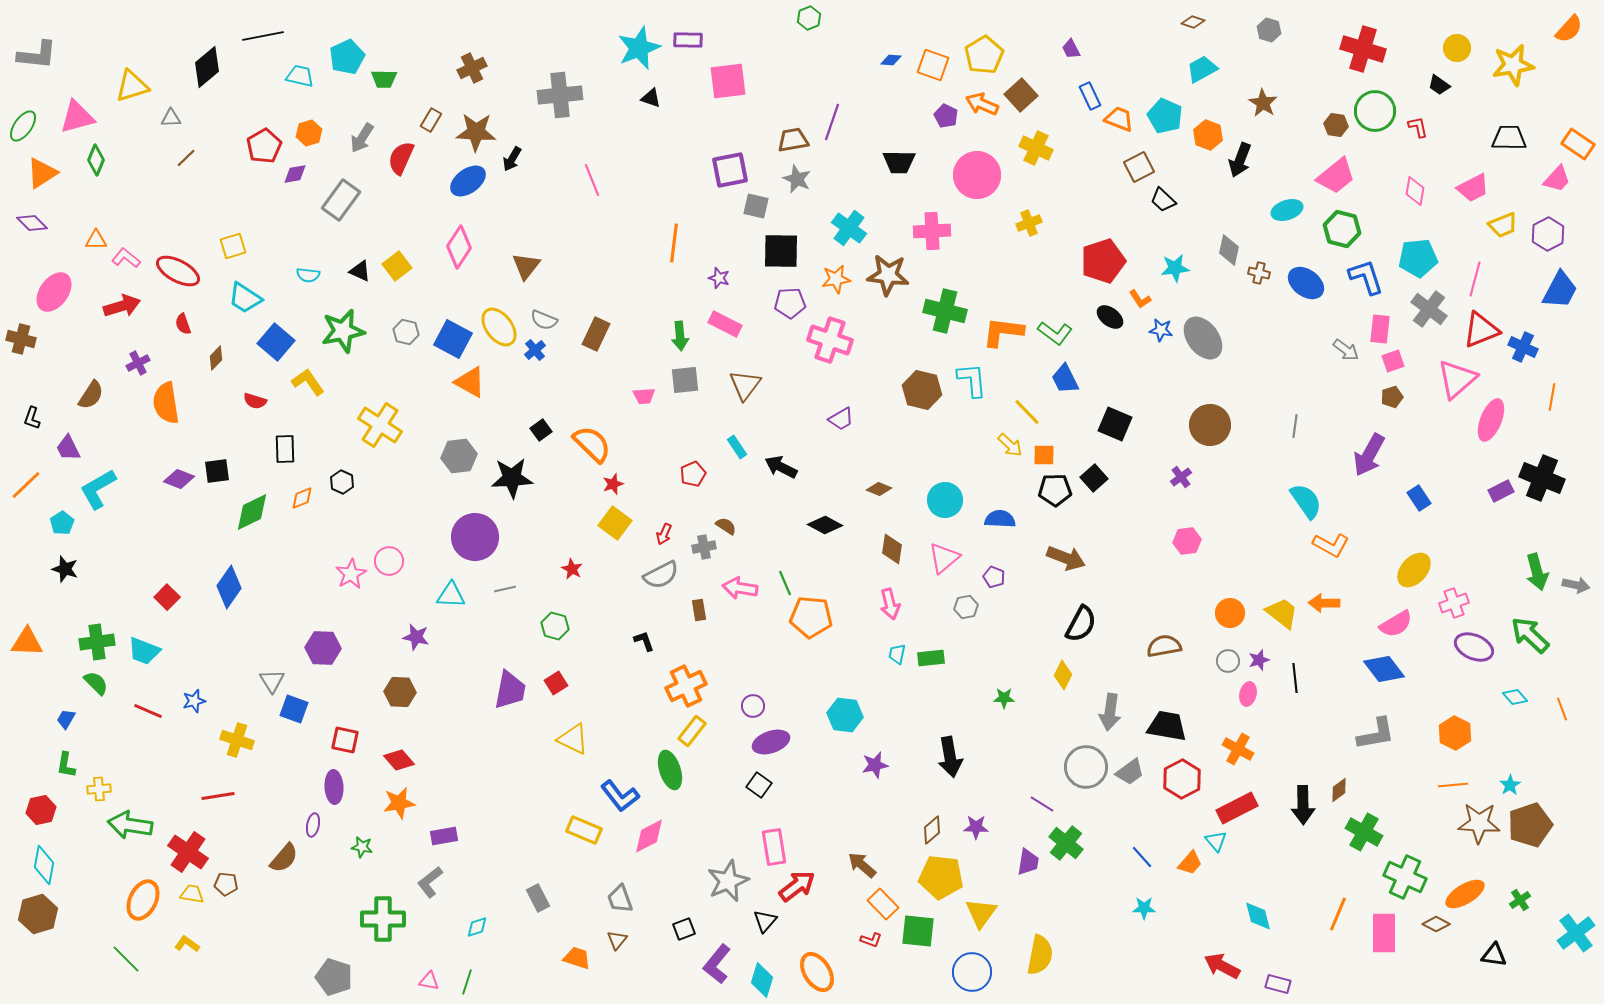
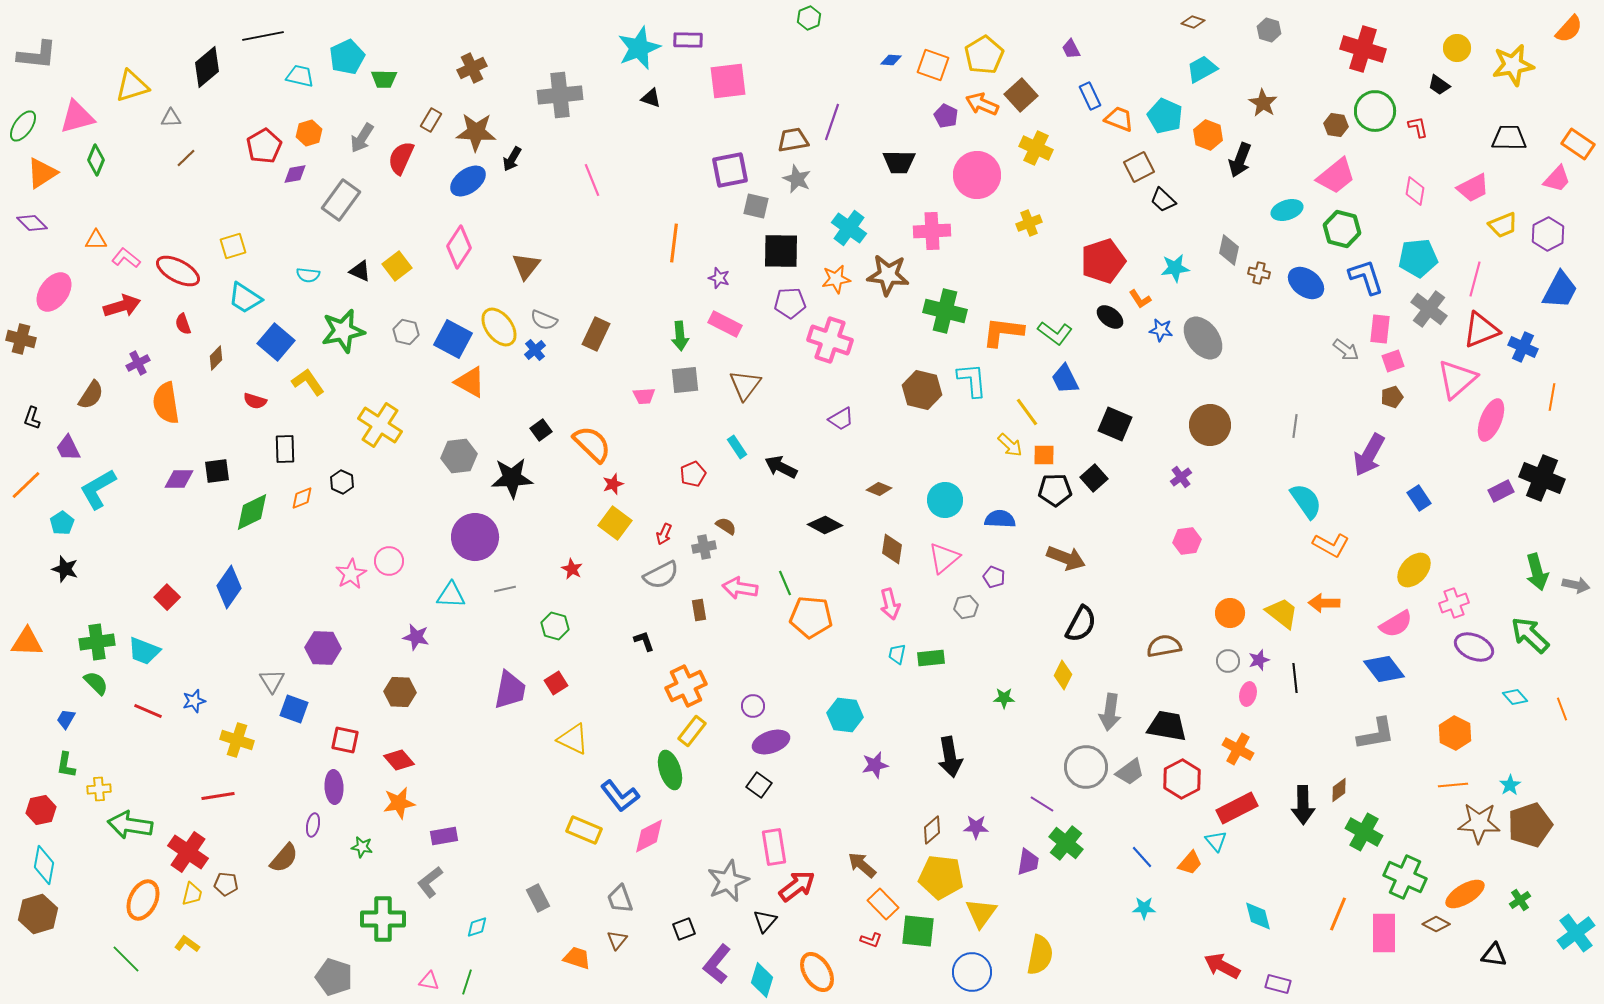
yellow line at (1027, 412): rotated 8 degrees clockwise
purple diamond at (179, 479): rotated 20 degrees counterclockwise
yellow trapezoid at (192, 894): rotated 95 degrees clockwise
